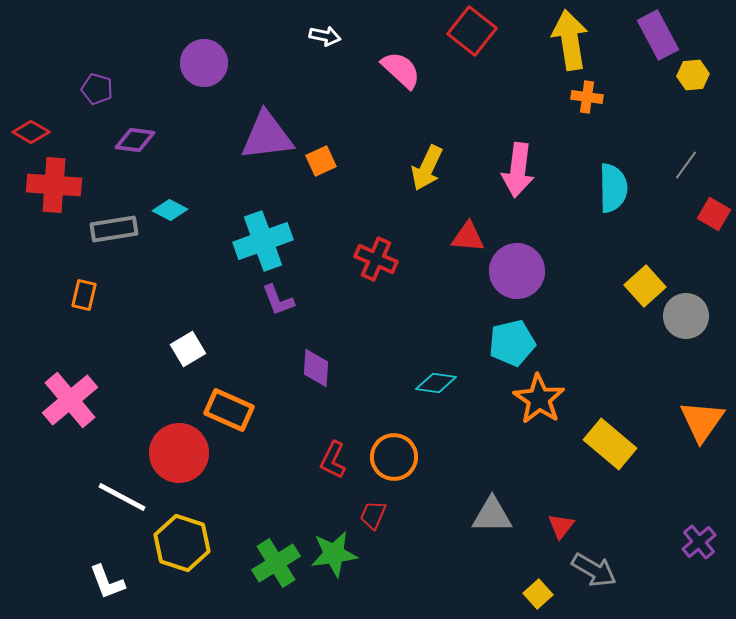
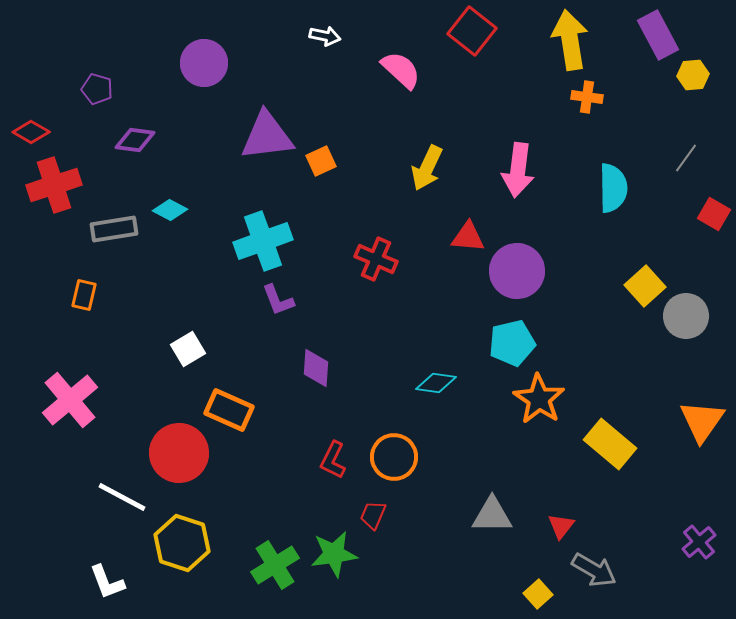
gray line at (686, 165): moved 7 px up
red cross at (54, 185): rotated 22 degrees counterclockwise
green cross at (276, 563): moved 1 px left, 2 px down
